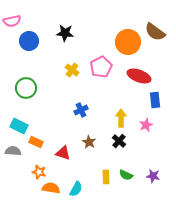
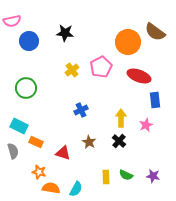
yellow cross: rotated 16 degrees clockwise
gray semicircle: rotated 70 degrees clockwise
